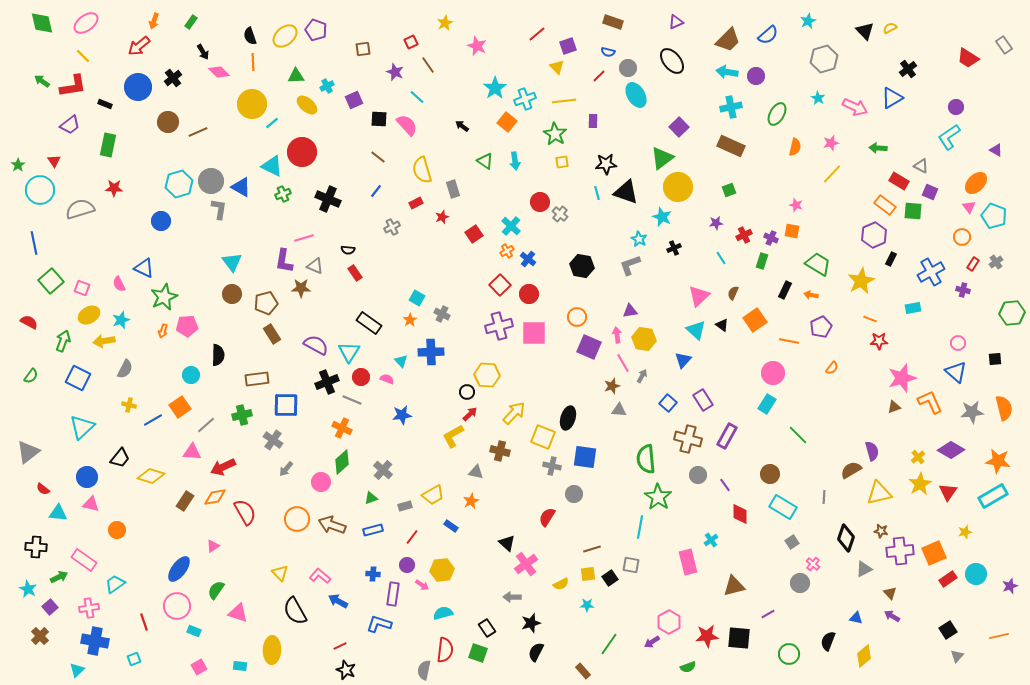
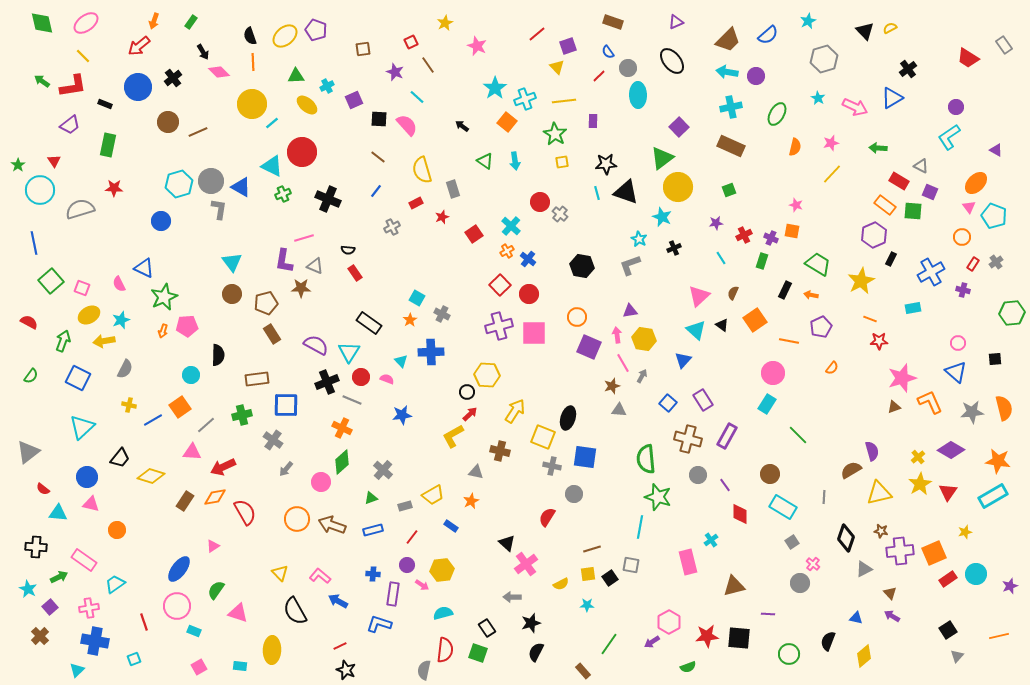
blue semicircle at (608, 52): rotated 40 degrees clockwise
cyan ellipse at (636, 95): moved 2 px right; rotated 30 degrees clockwise
yellow arrow at (514, 413): moved 1 px right, 2 px up; rotated 10 degrees counterclockwise
green star at (658, 497): rotated 16 degrees counterclockwise
purple line at (768, 614): rotated 32 degrees clockwise
